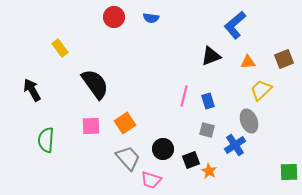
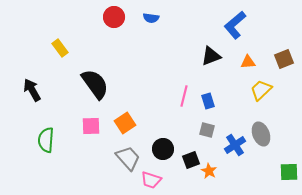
gray ellipse: moved 12 px right, 13 px down
